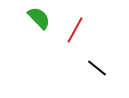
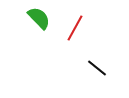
red line: moved 2 px up
